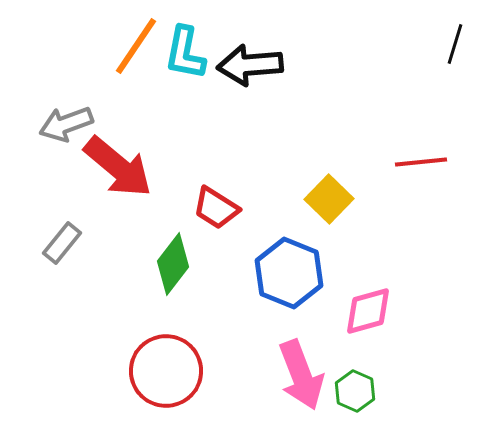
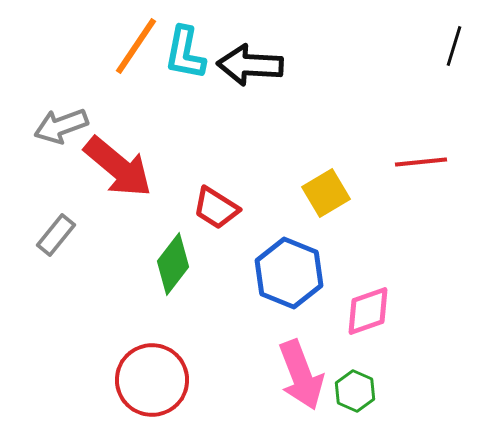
black line: moved 1 px left, 2 px down
black arrow: rotated 8 degrees clockwise
gray arrow: moved 5 px left, 2 px down
yellow square: moved 3 px left, 6 px up; rotated 15 degrees clockwise
gray rectangle: moved 6 px left, 8 px up
pink diamond: rotated 4 degrees counterclockwise
red circle: moved 14 px left, 9 px down
